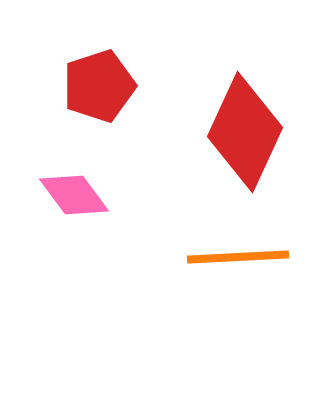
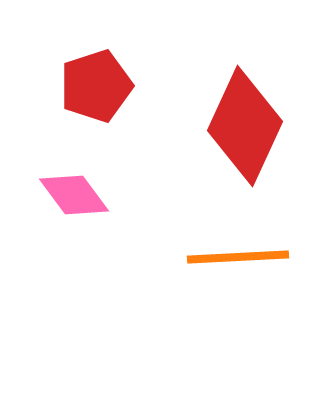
red pentagon: moved 3 px left
red diamond: moved 6 px up
